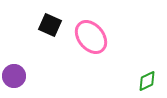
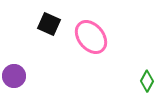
black square: moved 1 px left, 1 px up
green diamond: rotated 35 degrees counterclockwise
